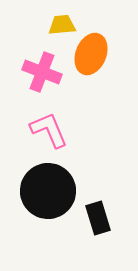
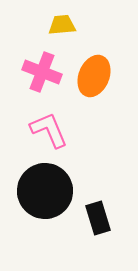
orange ellipse: moved 3 px right, 22 px down
black circle: moved 3 px left
